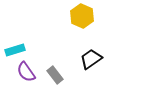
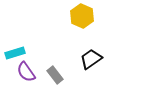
cyan rectangle: moved 3 px down
